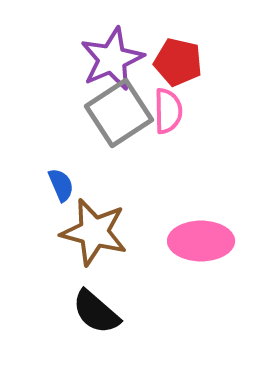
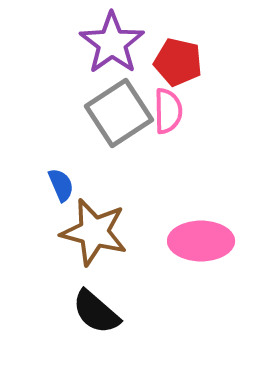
purple star: moved 16 px up; rotated 12 degrees counterclockwise
